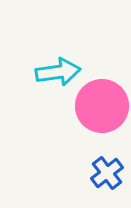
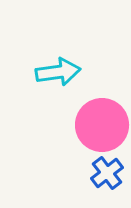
pink circle: moved 19 px down
